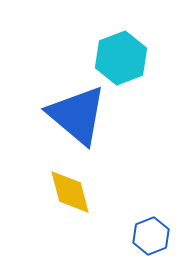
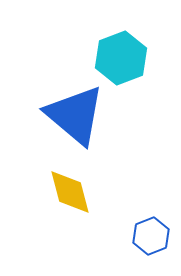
blue triangle: moved 2 px left
